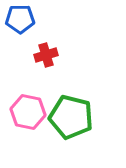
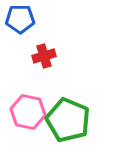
red cross: moved 2 px left, 1 px down
green pentagon: moved 3 px left, 3 px down; rotated 9 degrees clockwise
